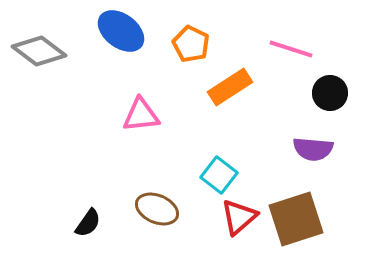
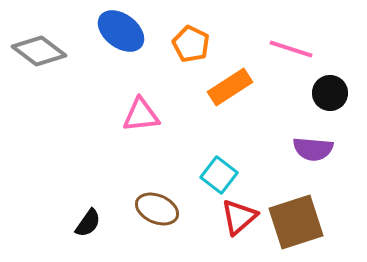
brown square: moved 3 px down
